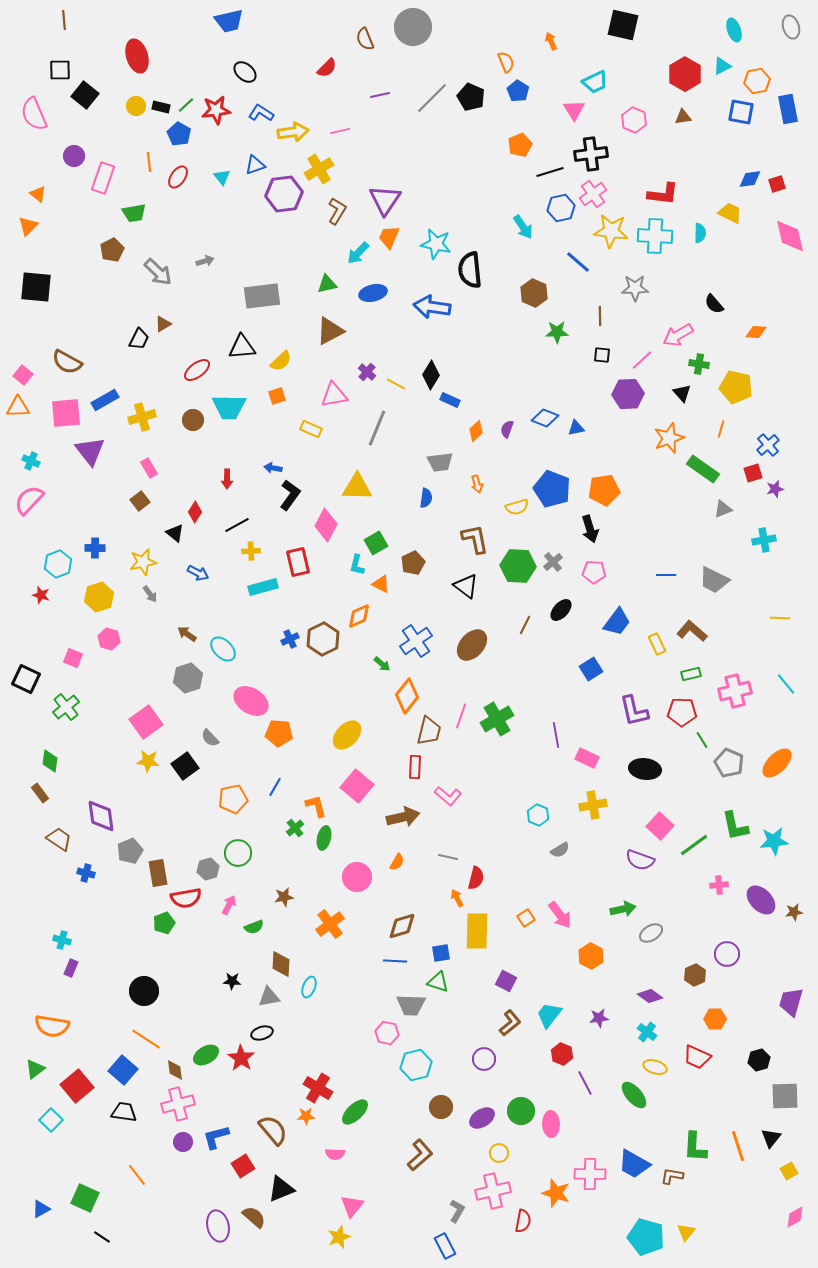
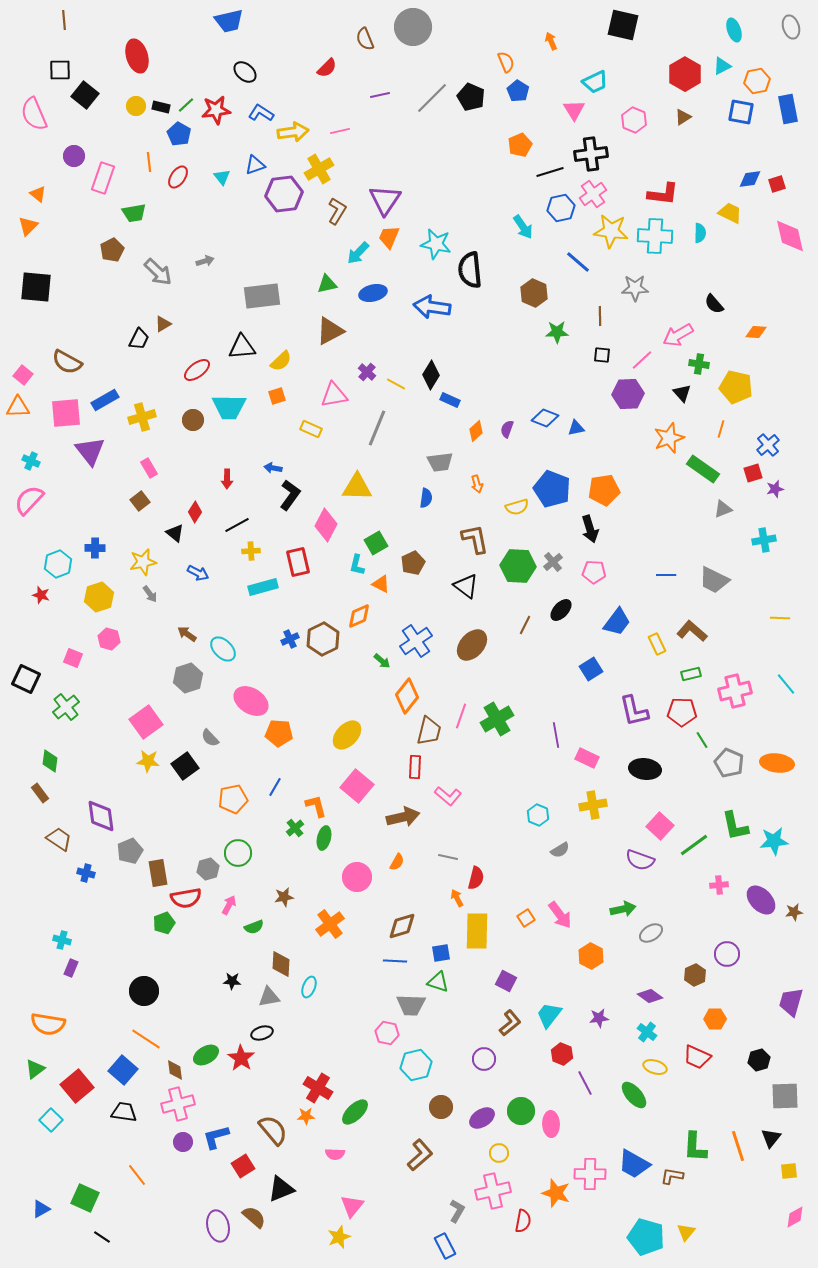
brown triangle at (683, 117): rotated 24 degrees counterclockwise
green arrow at (382, 664): moved 3 px up
orange ellipse at (777, 763): rotated 52 degrees clockwise
orange semicircle at (52, 1026): moved 4 px left, 2 px up
yellow square at (789, 1171): rotated 24 degrees clockwise
